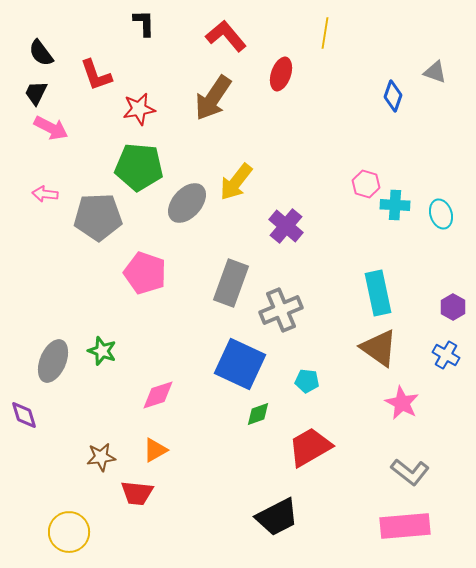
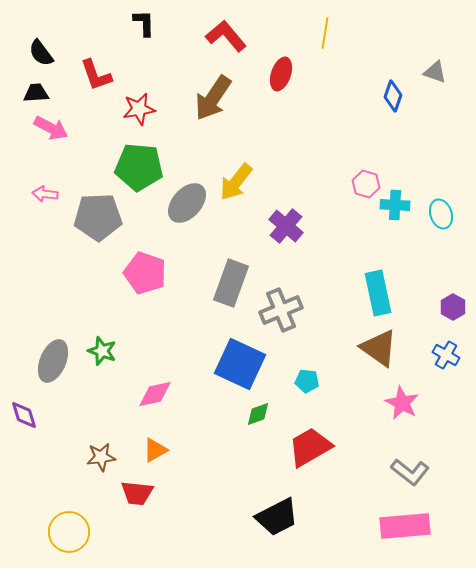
black trapezoid at (36, 93): rotated 60 degrees clockwise
pink diamond at (158, 395): moved 3 px left, 1 px up; rotated 6 degrees clockwise
